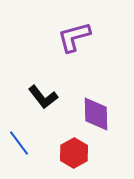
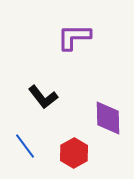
purple L-shape: rotated 15 degrees clockwise
purple diamond: moved 12 px right, 4 px down
blue line: moved 6 px right, 3 px down
